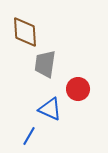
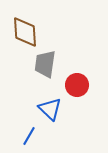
red circle: moved 1 px left, 4 px up
blue triangle: rotated 20 degrees clockwise
